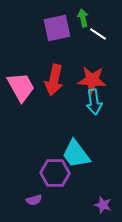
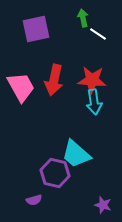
purple square: moved 21 px left, 1 px down
cyan trapezoid: rotated 12 degrees counterclockwise
purple hexagon: rotated 12 degrees clockwise
